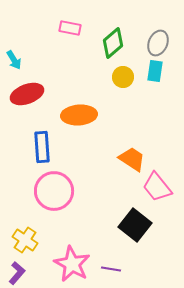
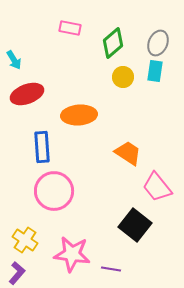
orange trapezoid: moved 4 px left, 6 px up
pink star: moved 10 px up; rotated 21 degrees counterclockwise
